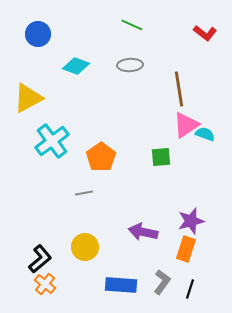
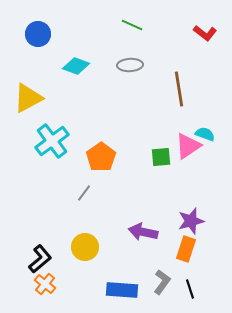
pink triangle: moved 2 px right, 21 px down
gray line: rotated 42 degrees counterclockwise
blue rectangle: moved 1 px right, 5 px down
black line: rotated 36 degrees counterclockwise
